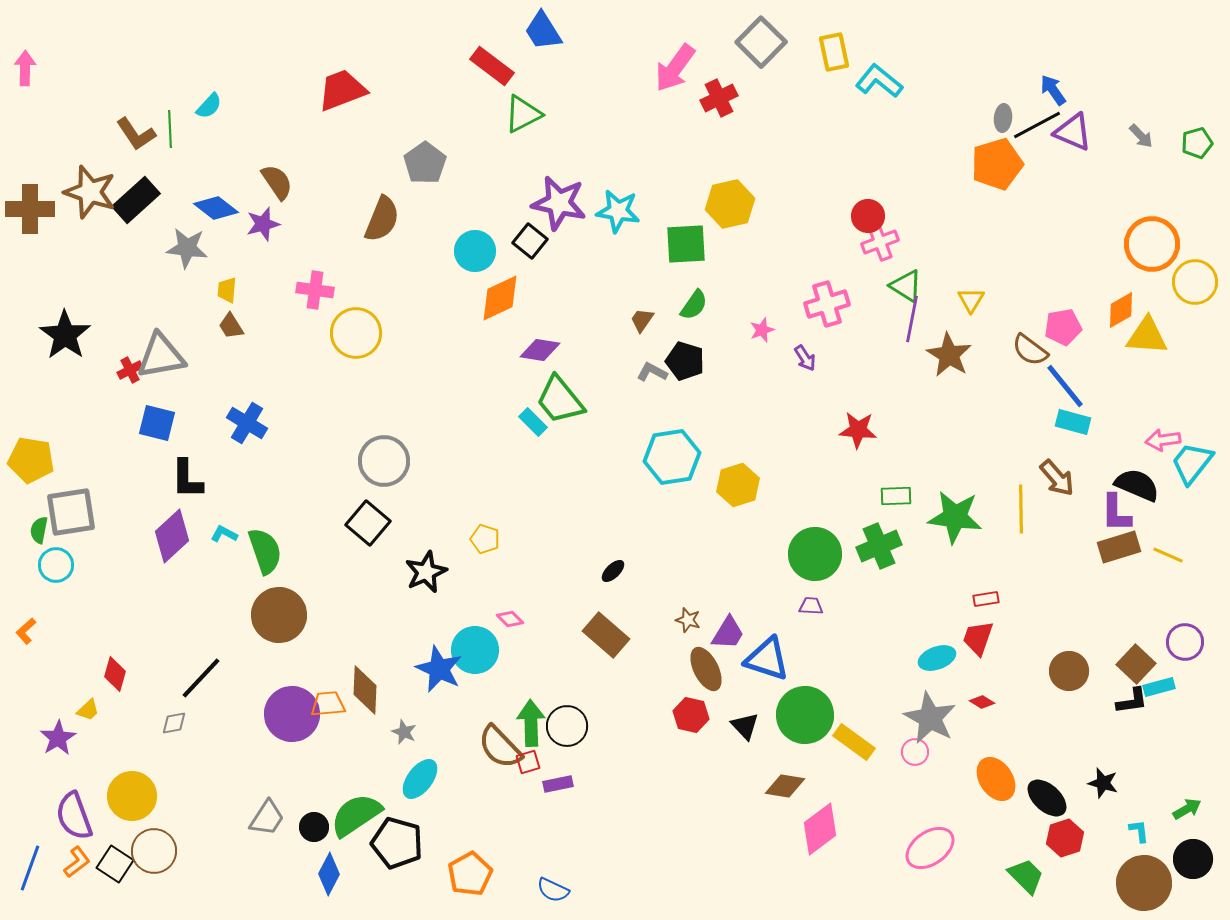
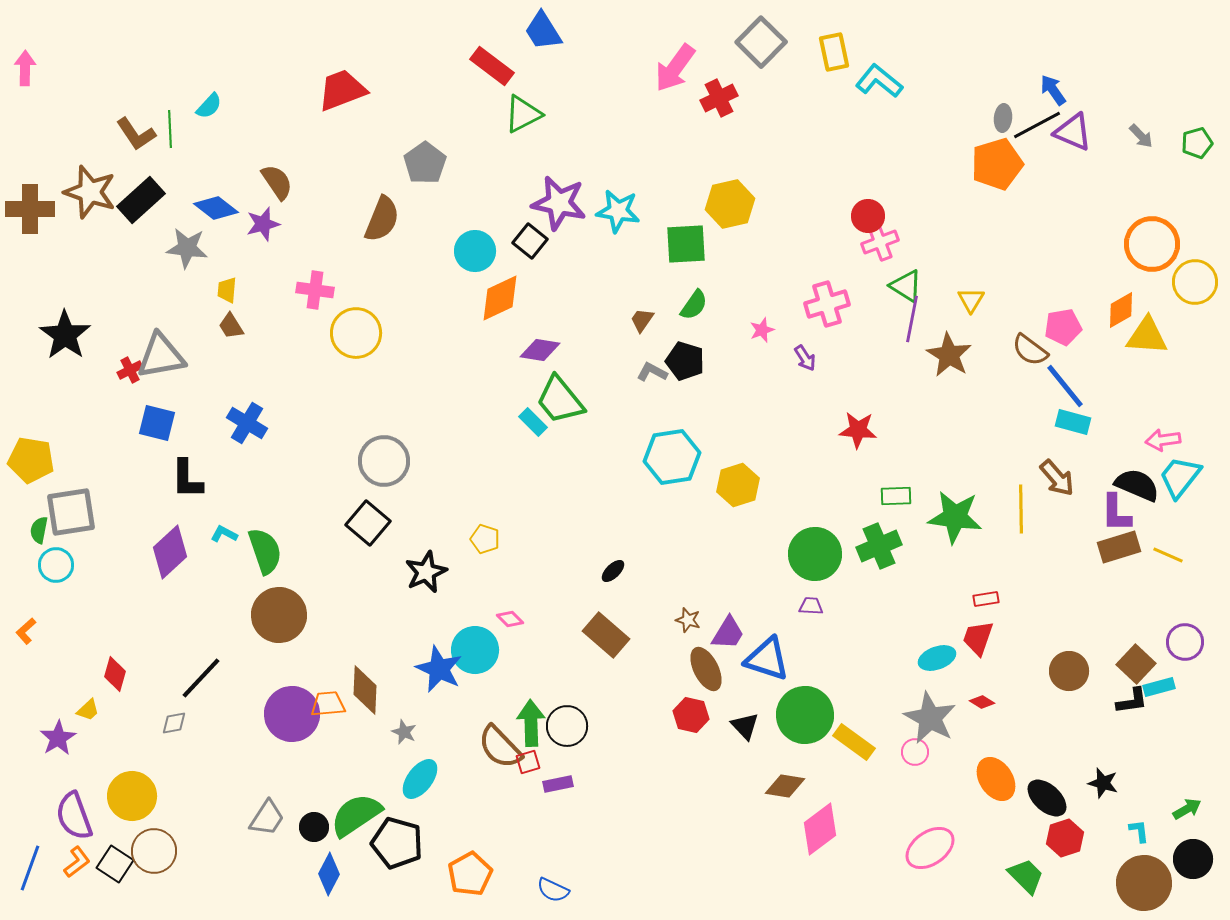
black rectangle at (136, 200): moved 5 px right
cyan trapezoid at (1192, 463): moved 12 px left, 14 px down
purple diamond at (172, 536): moved 2 px left, 16 px down
